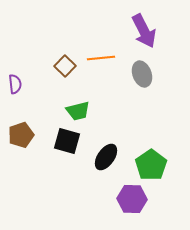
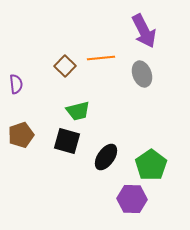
purple semicircle: moved 1 px right
